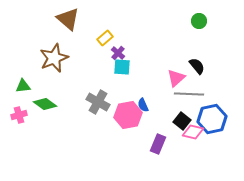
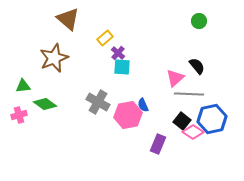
pink triangle: moved 1 px left
pink diamond: rotated 20 degrees clockwise
